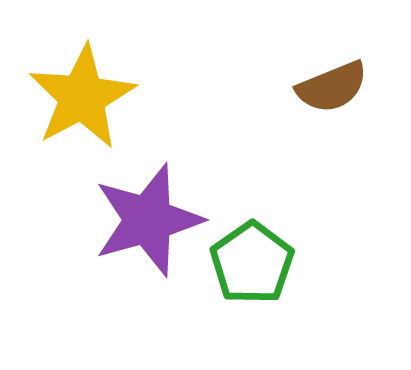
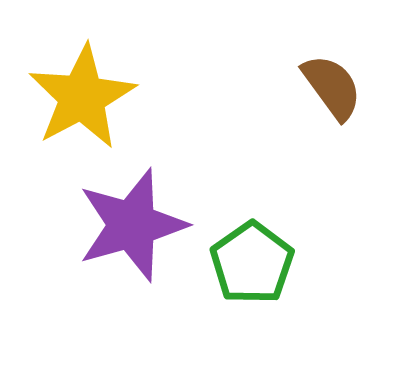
brown semicircle: rotated 104 degrees counterclockwise
purple star: moved 16 px left, 5 px down
